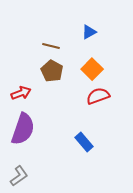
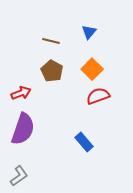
blue triangle: rotated 21 degrees counterclockwise
brown line: moved 5 px up
